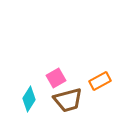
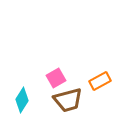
cyan diamond: moved 7 px left, 1 px down
